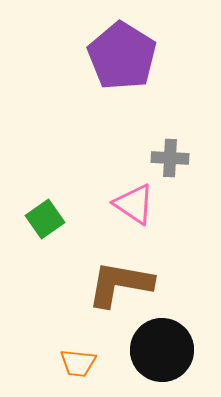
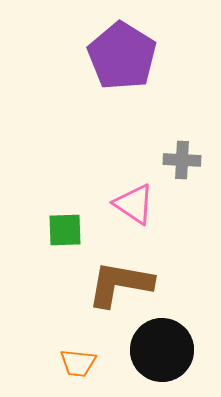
gray cross: moved 12 px right, 2 px down
green square: moved 20 px right, 11 px down; rotated 33 degrees clockwise
